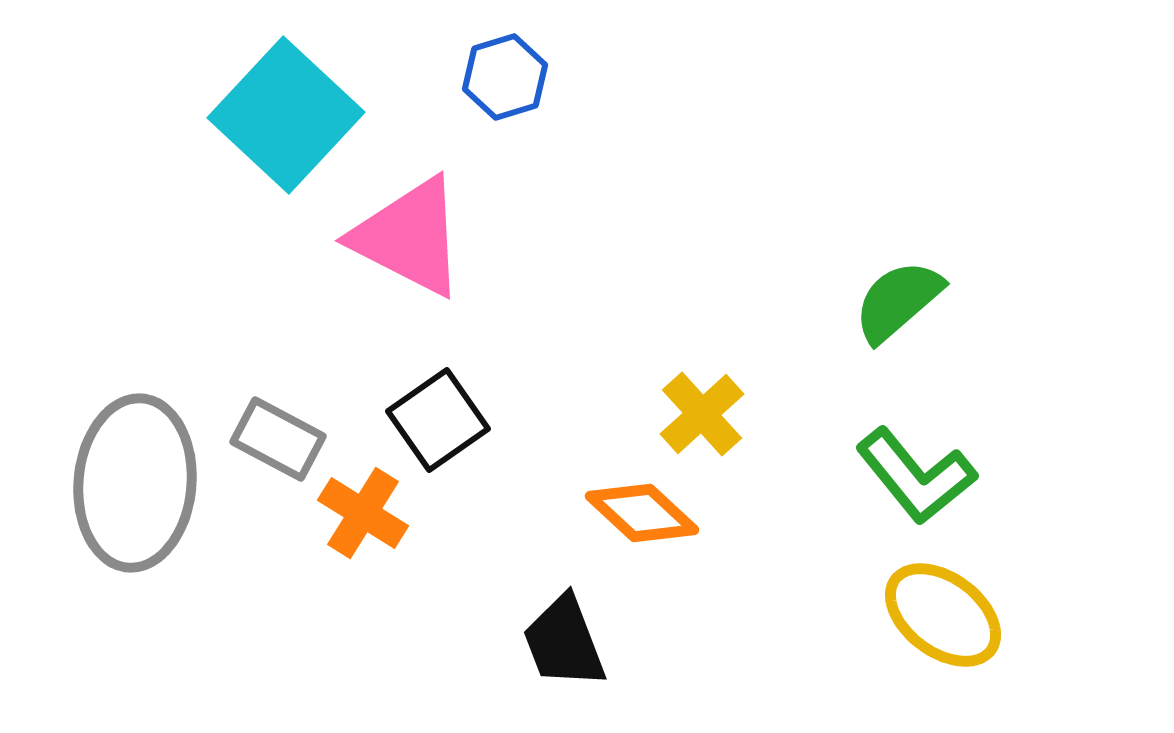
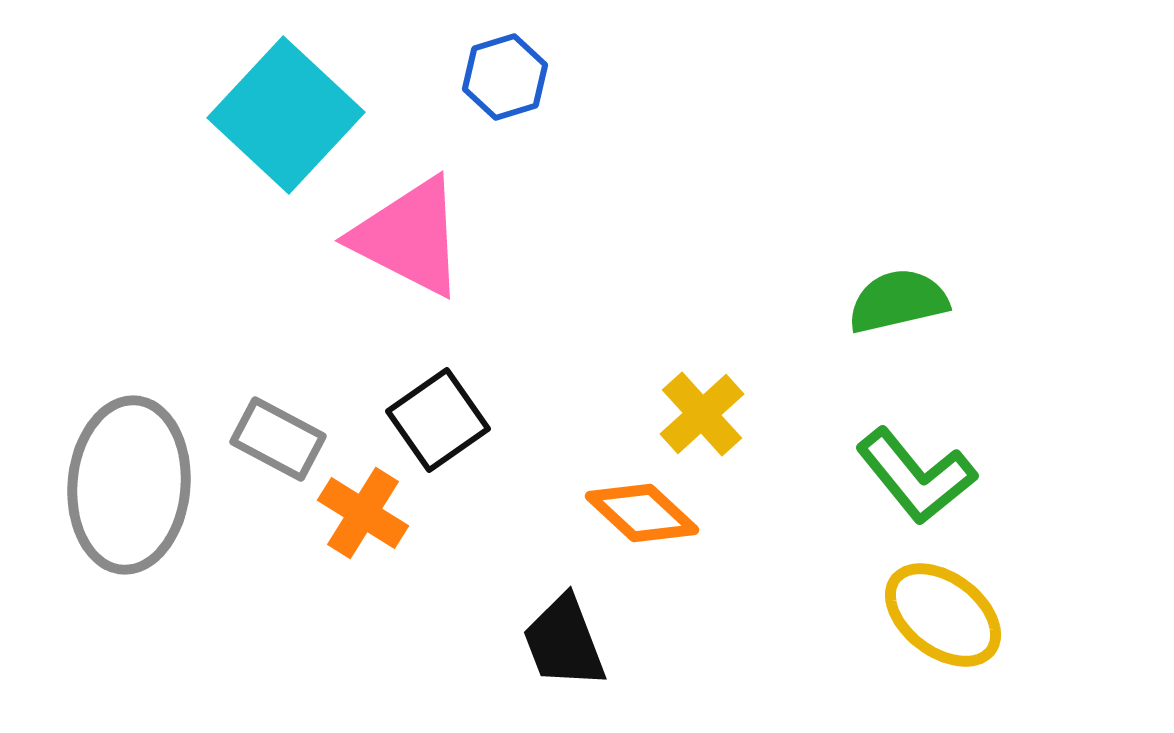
green semicircle: rotated 28 degrees clockwise
gray ellipse: moved 6 px left, 2 px down
